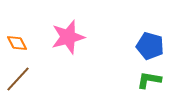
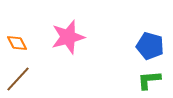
green L-shape: rotated 15 degrees counterclockwise
